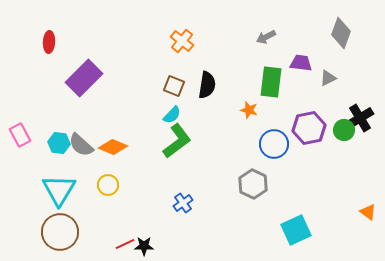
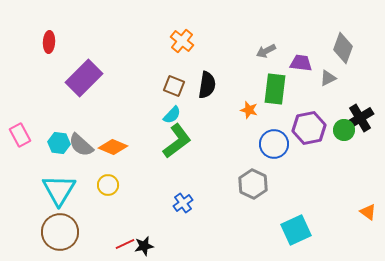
gray diamond: moved 2 px right, 15 px down
gray arrow: moved 14 px down
green rectangle: moved 4 px right, 7 px down
black star: rotated 12 degrees counterclockwise
